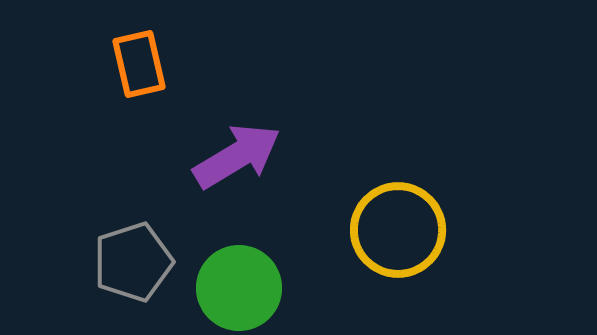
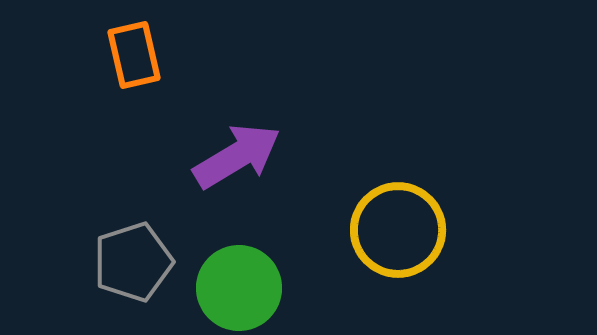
orange rectangle: moved 5 px left, 9 px up
